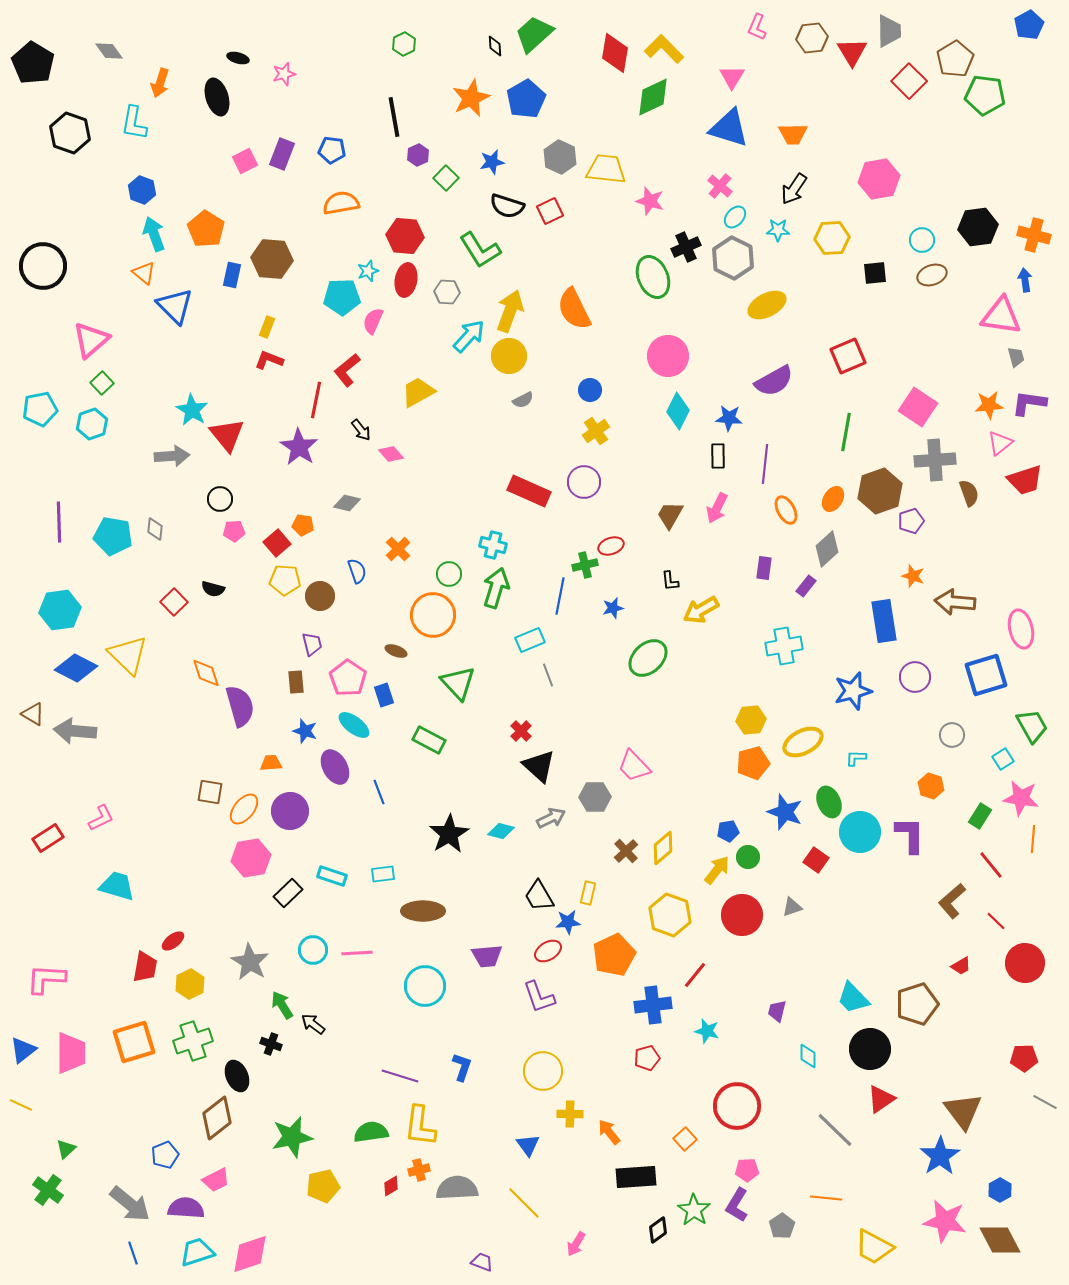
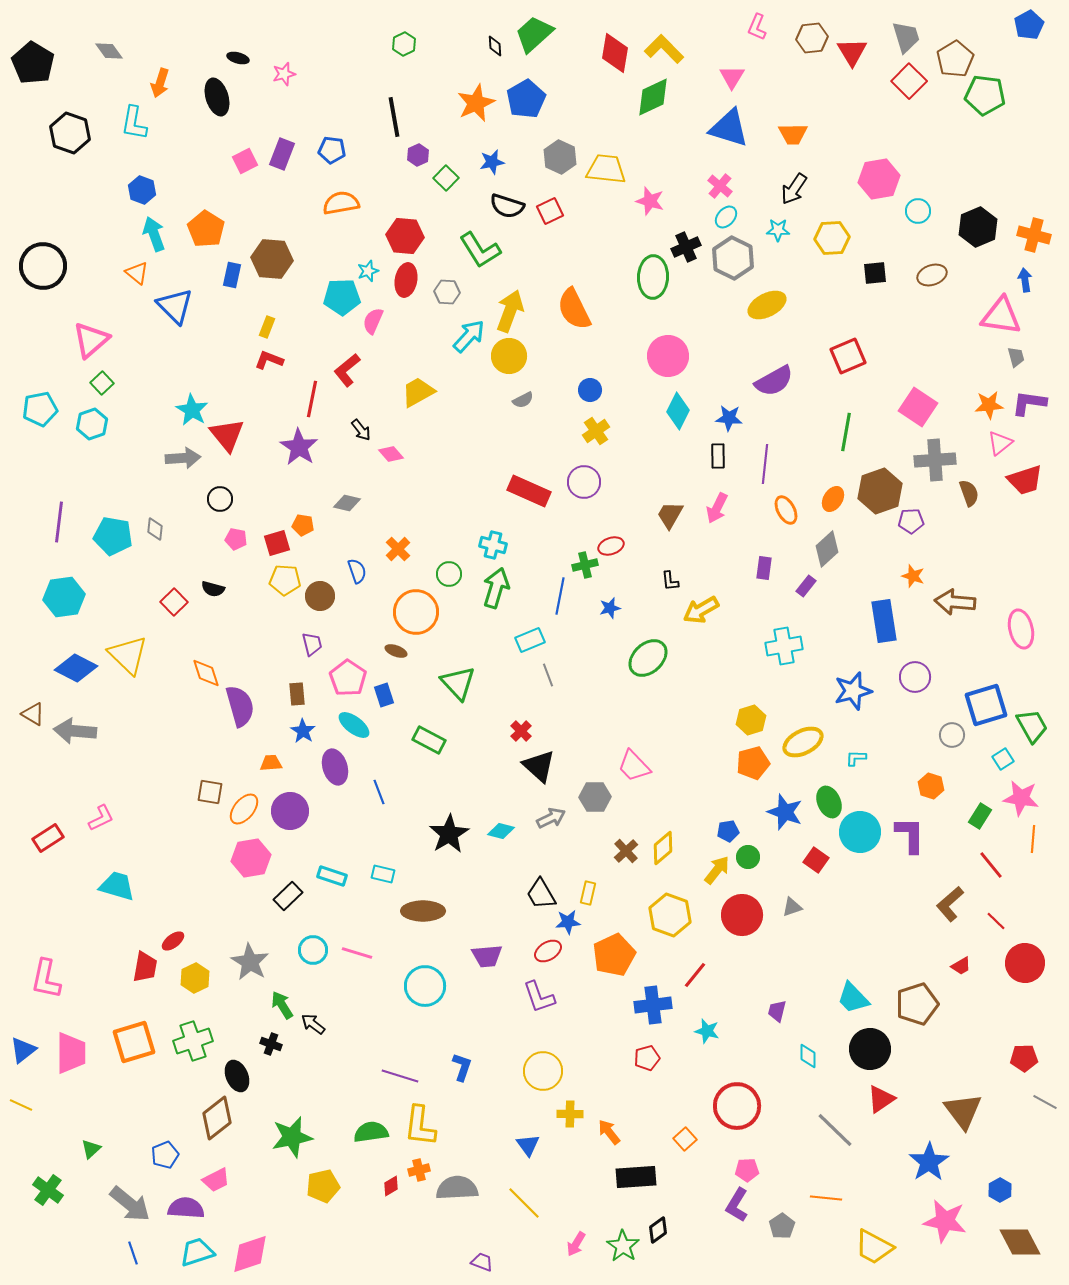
gray trapezoid at (889, 31): moved 17 px right, 6 px down; rotated 16 degrees counterclockwise
orange star at (471, 98): moved 5 px right, 5 px down
cyan ellipse at (735, 217): moved 9 px left
black hexagon at (978, 227): rotated 15 degrees counterclockwise
cyan circle at (922, 240): moved 4 px left, 29 px up
orange triangle at (144, 273): moved 7 px left
green ellipse at (653, 277): rotated 24 degrees clockwise
red line at (316, 400): moved 4 px left, 1 px up
gray arrow at (172, 456): moved 11 px right, 2 px down
purple pentagon at (911, 521): rotated 15 degrees clockwise
purple line at (59, 522): rotated 9 degrees clockwise
pink pentagon at (234, 531): moved 2 px right, 8 px down; rotated 15 degrees clockwise
red square at (277, 543): rotated 24 degrees clockwise
blue star at (613, 608): moved 3 px left
cyan hexagon at (60, 610): moved 4 px right, 13 px up
orange circle at (433, 615): moved 17 px left, 3 px up
blue square at (986, 675): moved 30 px down
brown rectangle at (296, 682): moved 1 px right, 12 px down
yellow hexagon at (751, 720): rotated 12 degrees counterclockwise
blue star at (305, 731): moved 2 px left; rotated 15 degrees clockwise
purple ellipse at (335, 767): rotated 12 degrees clockwise
cyan rectangle at (383, 874): rotated 20 degrees clockwise
black rectangle at (288, 893): moved 3 px down
black trapezoid at (539, 896): moved 2 px right, 2 px up
brown L-shape at (952, 901): moved 2 px left, 3 px down
pink line at (357, 953): rotated 20 degrees clockwise
pink L-shape at (46, 979): rotated 81 degrees counterclockwise
yellow hexagon at (190, 984): moved 5 px right, 6 px up
green triangle at (66, 1149): moved 25 px right
blue star at (940, 1156): moved 11 px left, 6 px down
green star at (694, 1210): moved 71 px left, 36 px down
brown diamond at (1000, 1240): moved 20 px right, 2 px down
